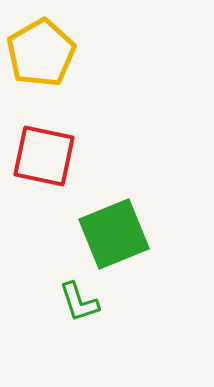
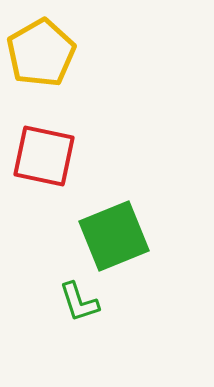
green square: moved 2 px down
